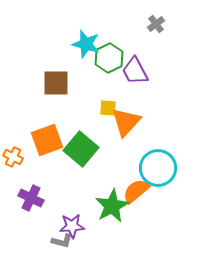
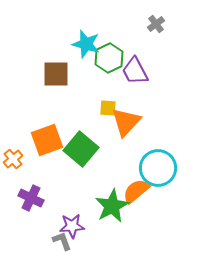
brown square: moved 9 px up
orange cross: moved 2 px down; rotated 24 degrees clockwise
gray L-shape: rotated 125 degrees counterclockwise
